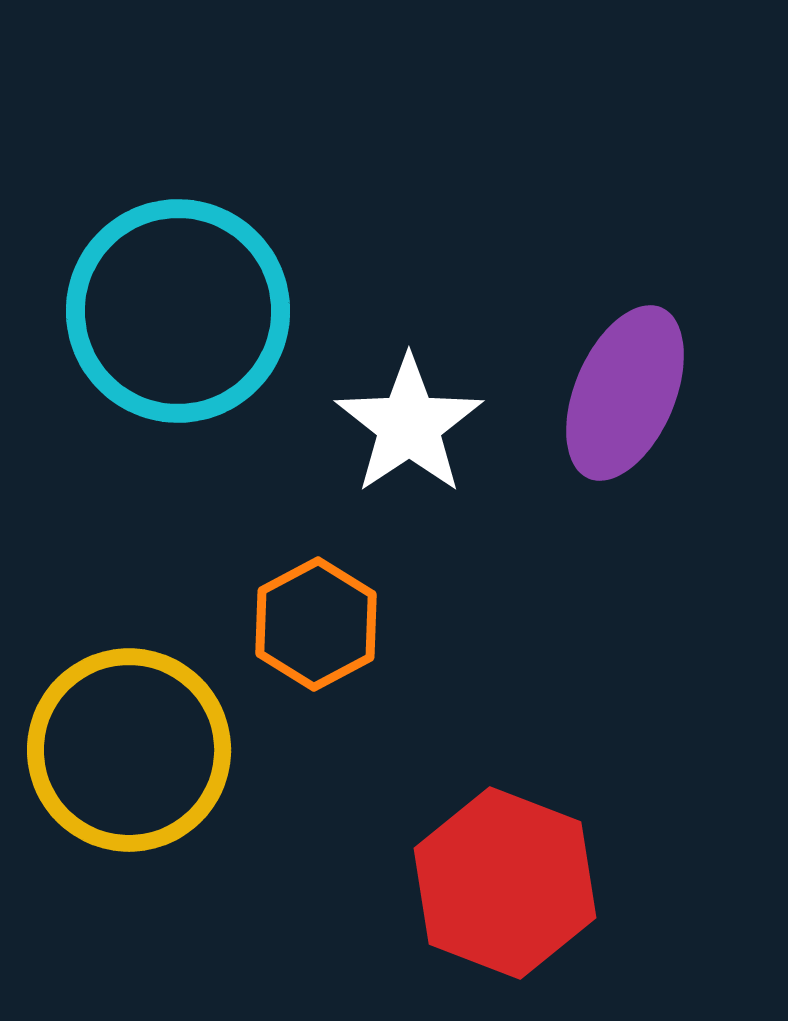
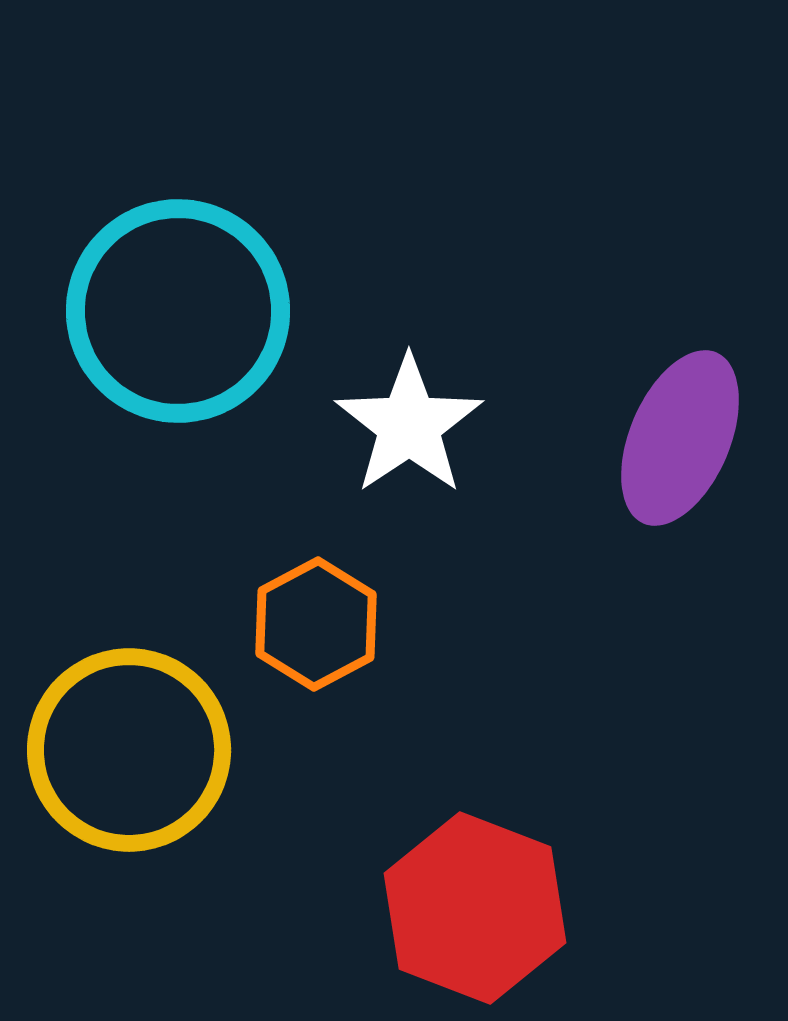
purple ellipse: moved 55 px right, 45 px down
red hexagon: moved 30 px left, 25 px down
